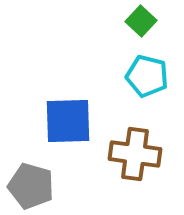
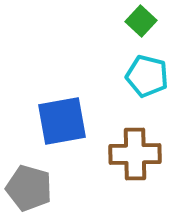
blue square: moved 6 px left; rotated 8 degrees counterclockwise
brown cross: rotated 9 degrees counterclockwise
gray pentagon: moved 2 px left, 2 px down
